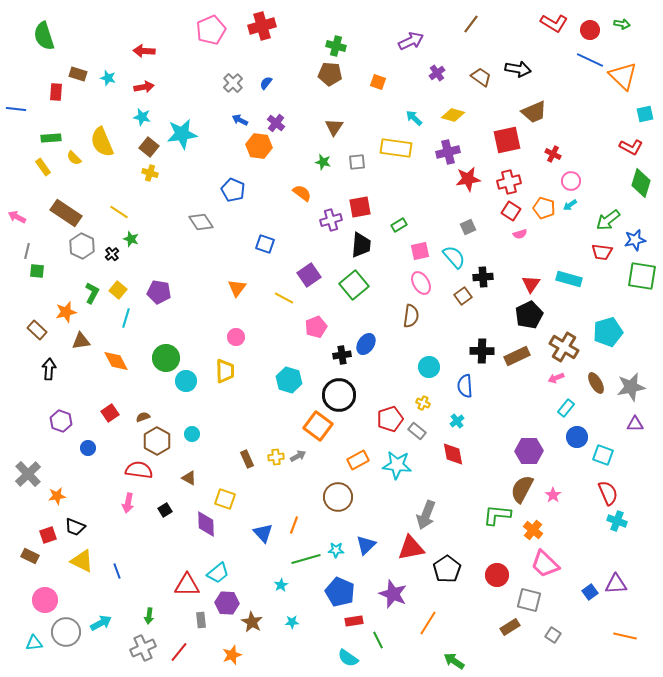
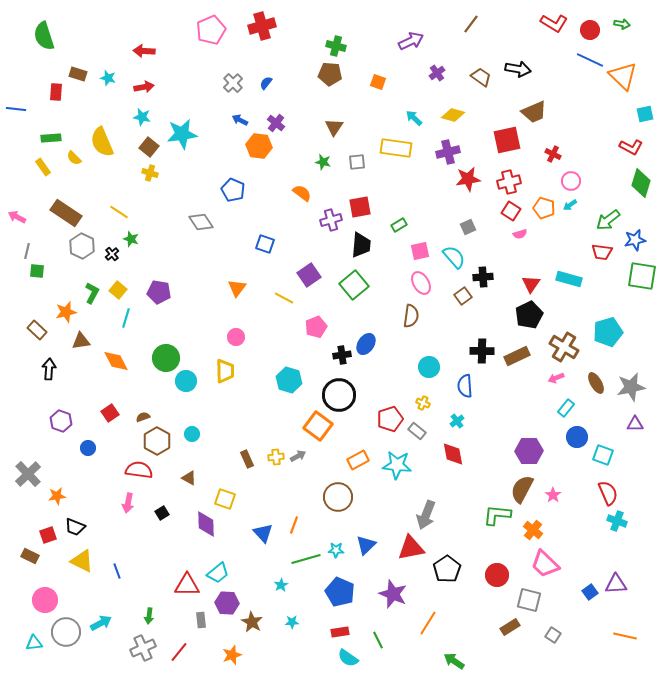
black square at (165, 510): moved 3 px left, 3 px down
red rectangle at (354, 621): moved 14 px left, 11 px down
